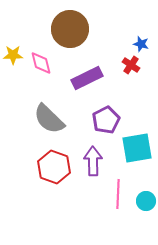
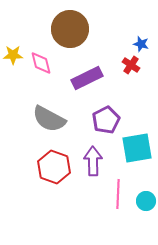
gray semicircle: rotated 16 degrees counterclockwise
